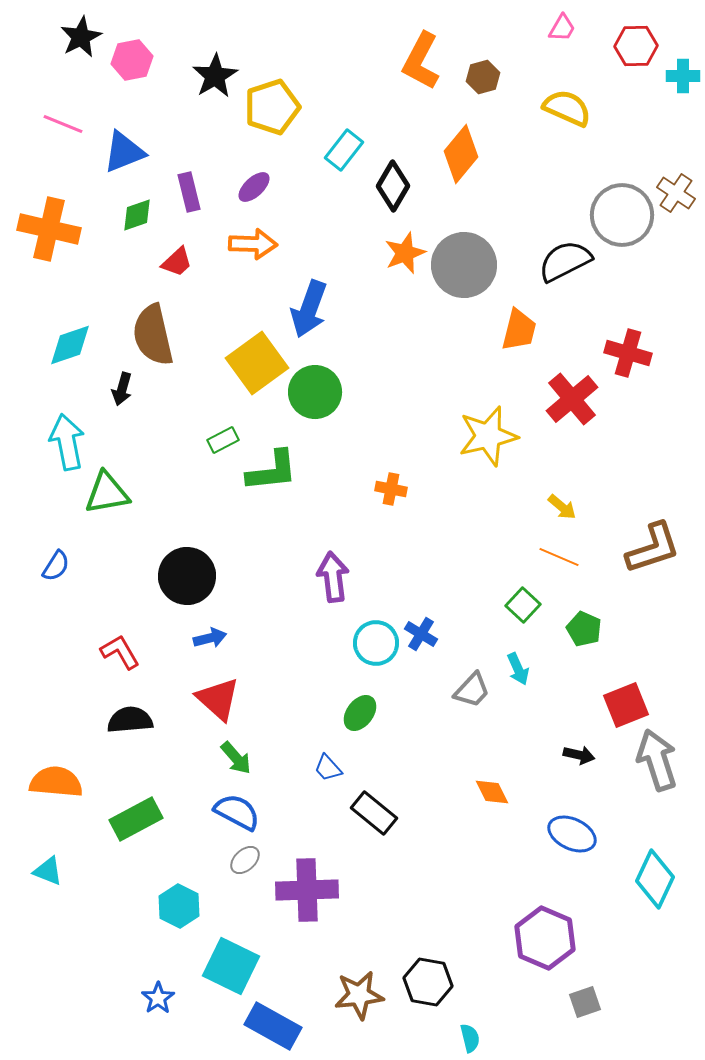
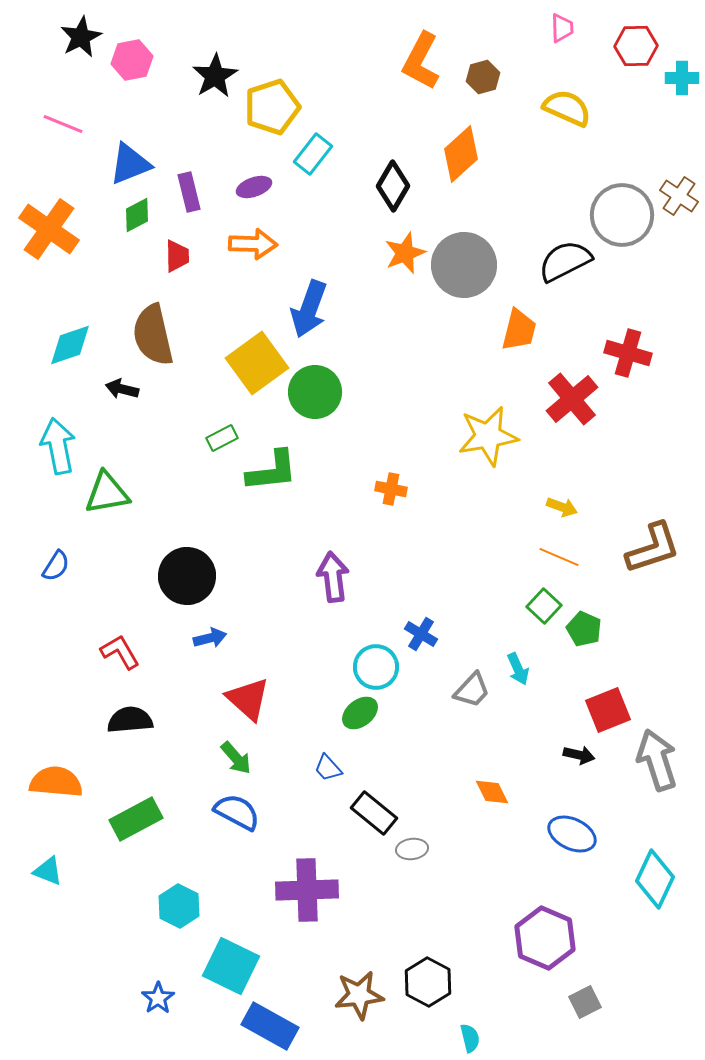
pink trapezoid at (562, 28): rotated 32 degrees counterclockwise
cyan cross at (683, 76): moved 1 px left, 2 px down
cyan rectangle at (344, 150): moved 31 px left, 4 px down
blue triangle at (124, 152): moved 6 px right, 12 px down
orange diamond at (461, 154): rotated 8 degrees clockwise
purple ellipse at (254, 187): rotated 24 degrees clockwise
brown cross at (676, 193): moved 3 px right, 3 px down
green diamond at (137, 215): rotated 9 degrees counterclockwise
orange cross at (49, 229): rotated 22 degrees clockwise
red trapezoid at (177, 262): moved 6 px up; rotated 48 degrees counterclockwise
black arrow at (122, 389): rotated 88 degrees clockwise
yellow star at (488, 436): rotated 4 degrees clockwise
green rectangle at (223, 440): moved 1 px left, 2 px up
cyan arrow at (67, 442): moved 9 px left, 4 px down
yellow arrow at (562, 507): rotated 20 degrees counterclockwise
green square at (523, 605): moved 21 px right, 1 px down
cyan circle at (376, 643): moved 24 px down
red triangle at (218, 699): moved 30 px right
red square at (626, 705): moved 18 px left, 5 px down
green ellipse at (360, 713): rotated 15 degrees clockwise
gray ellipse at (245, 860): moved 167 px right, 11 px up; rotated 36 degrees clockwise
black hexagon at (428, 982): rotated 18 degrees clockwise
gray square at (585, 1002): rotated 8 degrees counterclockwise
blue rectangle at (273, 1026): moved 3 px left
